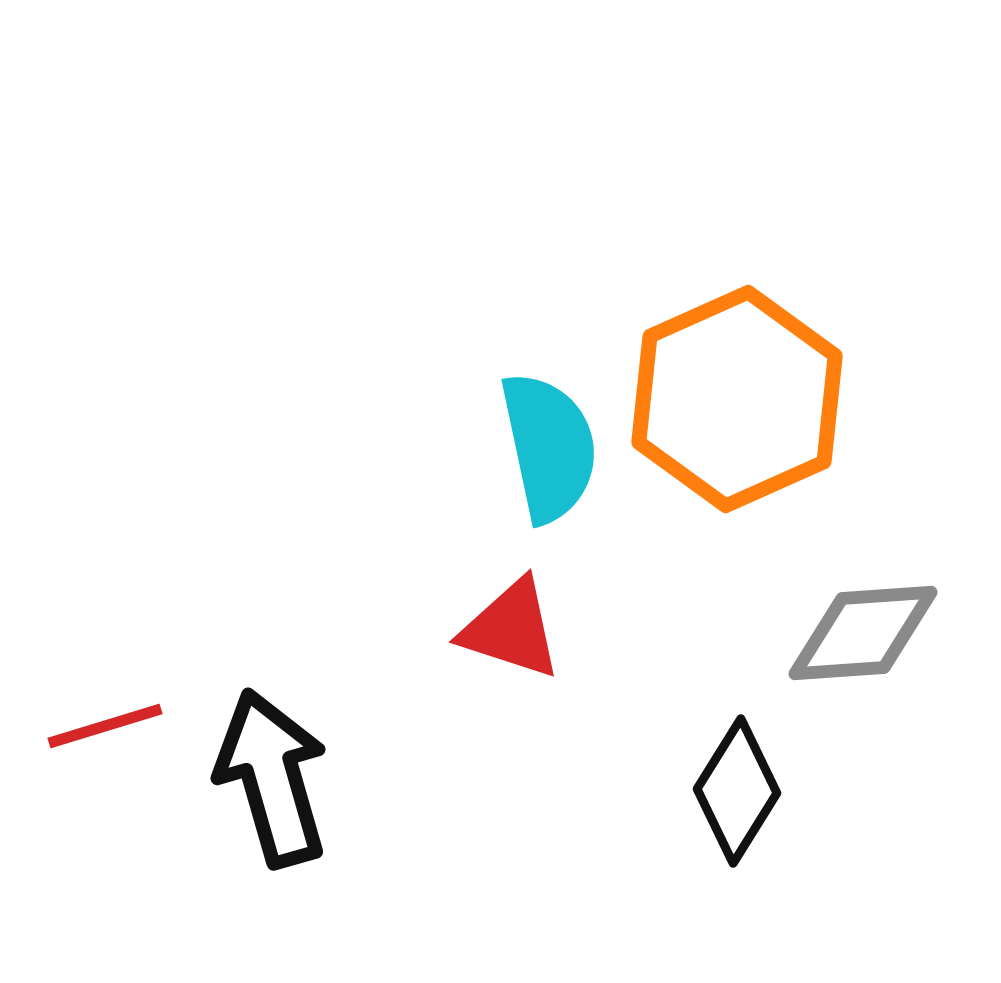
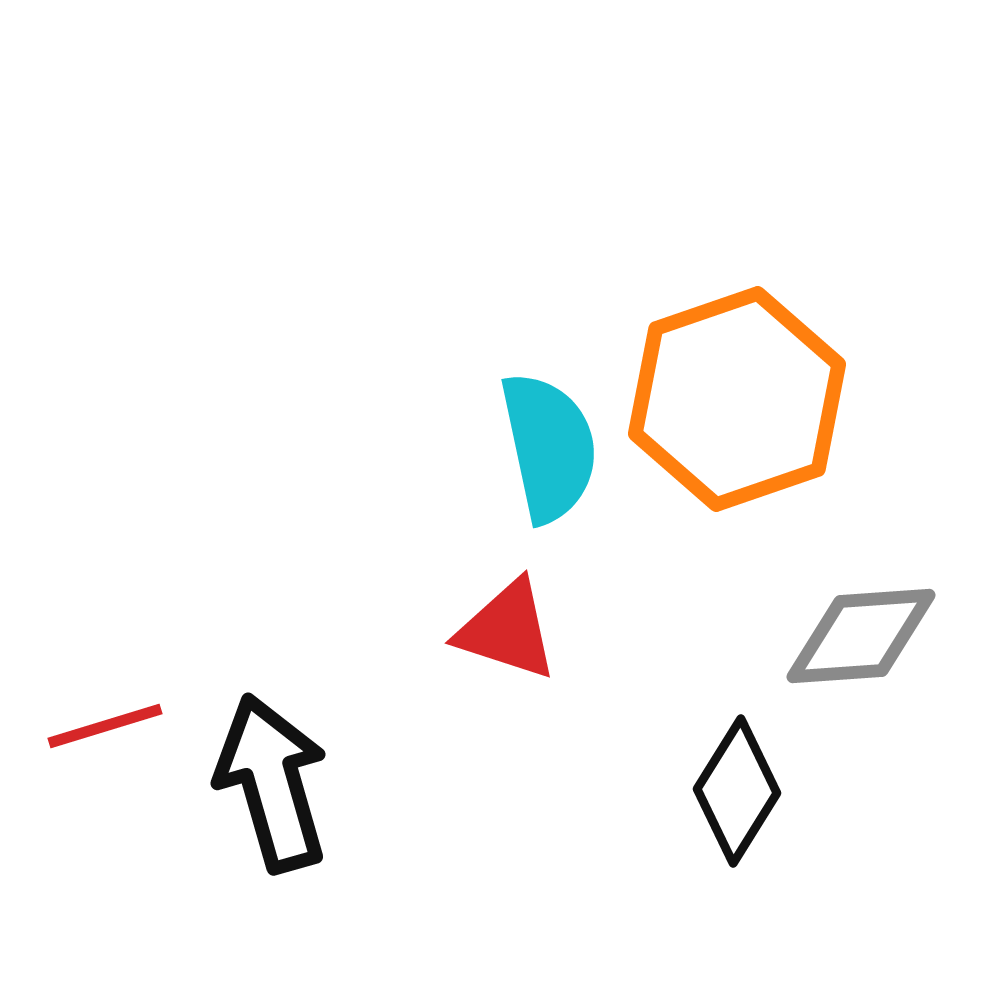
orange hexagon: rotated 5 degrees clockwise
red triangle: moved 4 px left, 1 px down
gray diamond: moved 2 px left, 3 px down
black arrow: moved 5 px down
